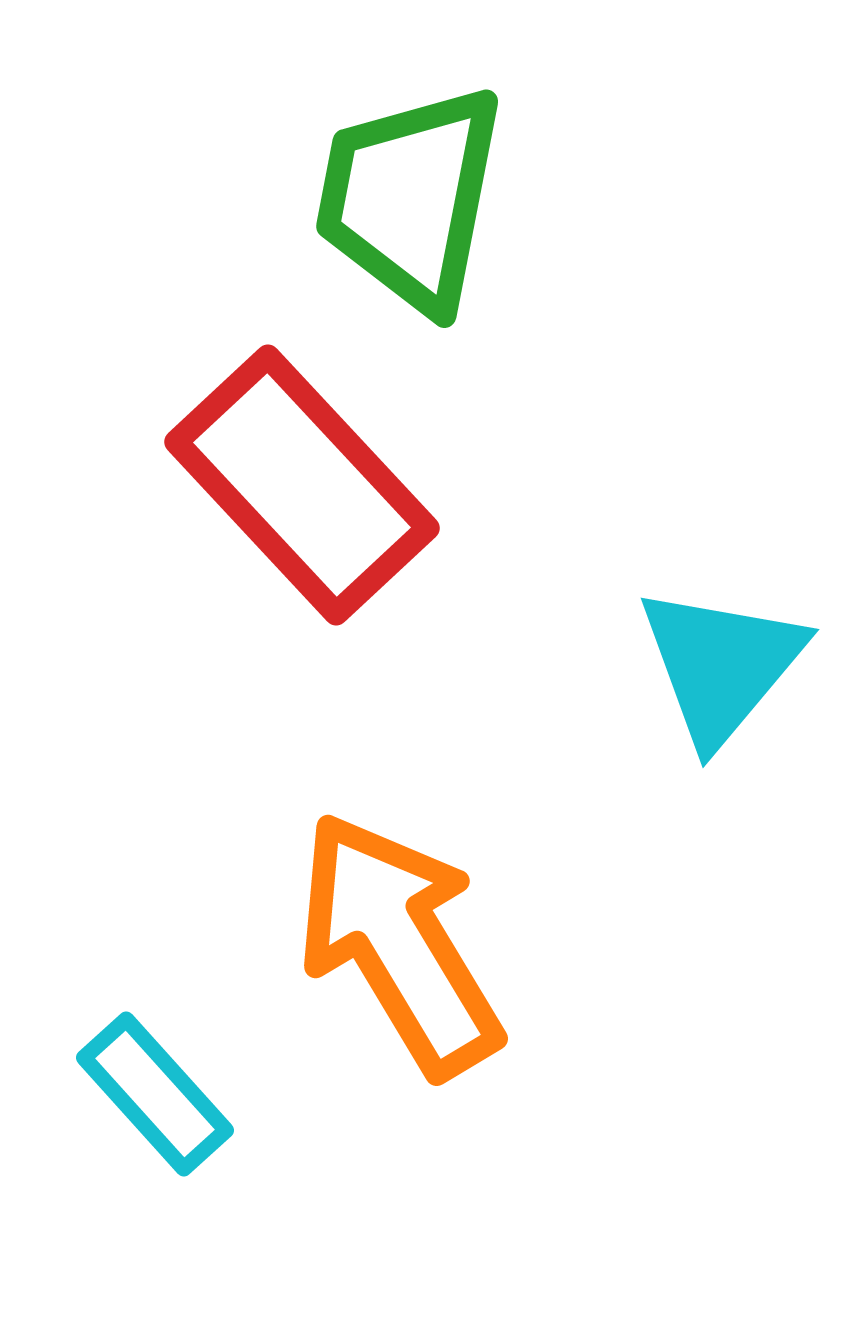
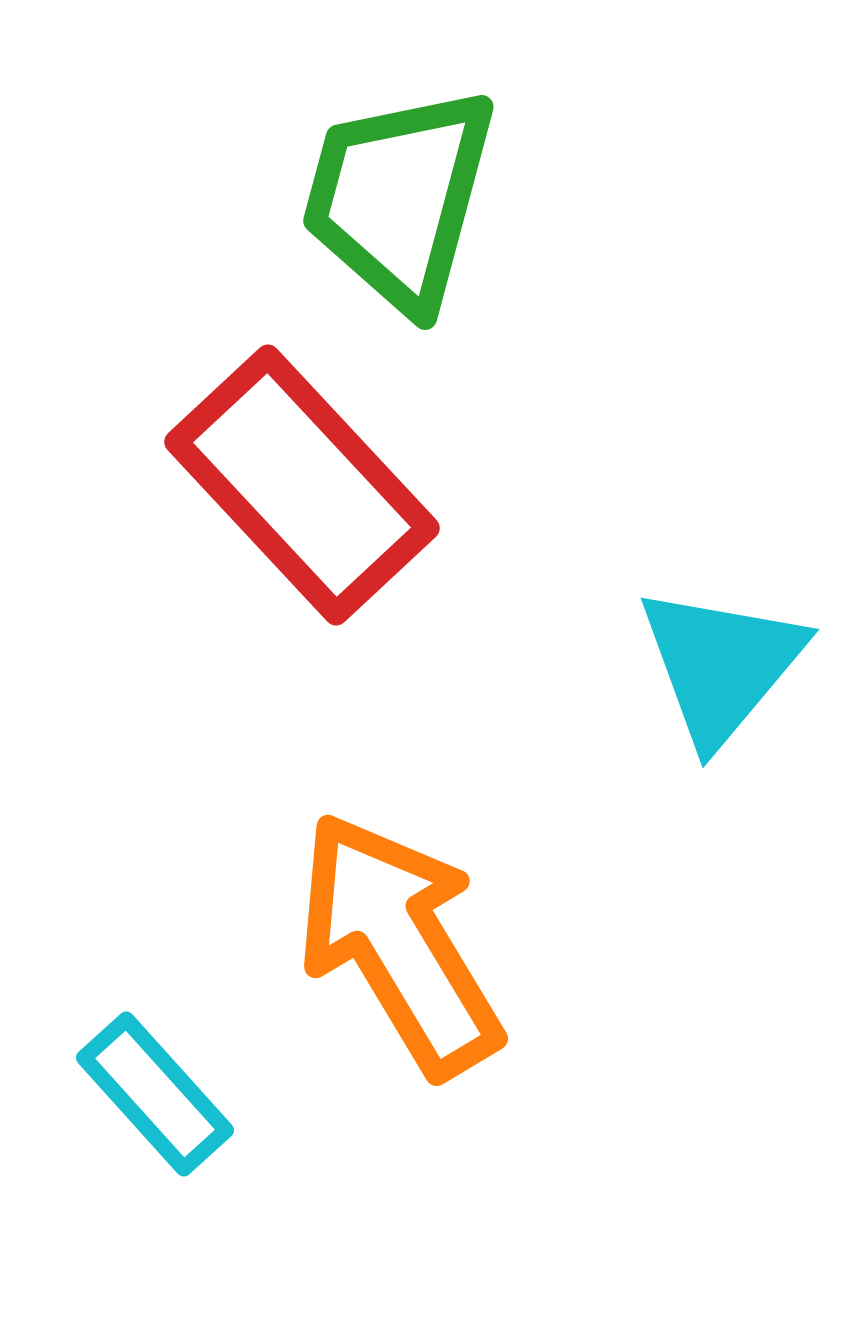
green trapezoid: moved 11 px left; rotated 4 degrees clockwise
